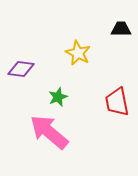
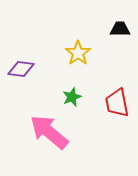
black trapezoid: moved 1 px left
yellow star: rotated 10 degrees clockwise
green star: moved 14 px right
red trapezoid: moved 1 px down
